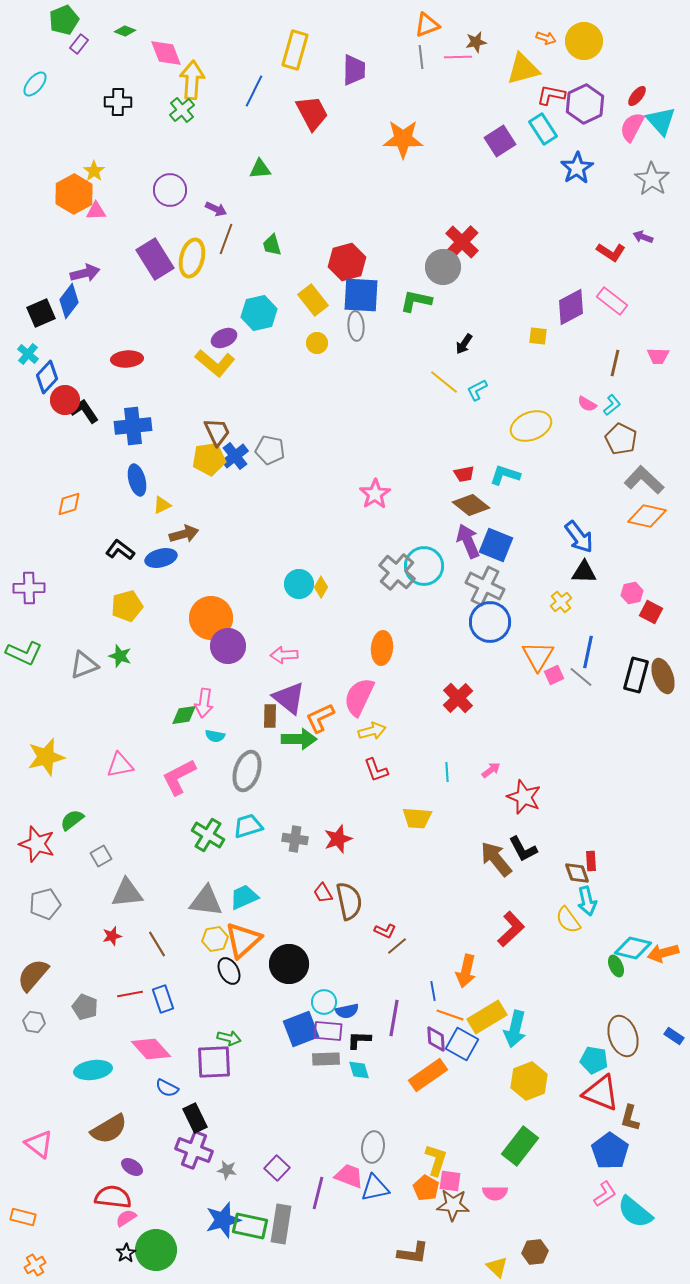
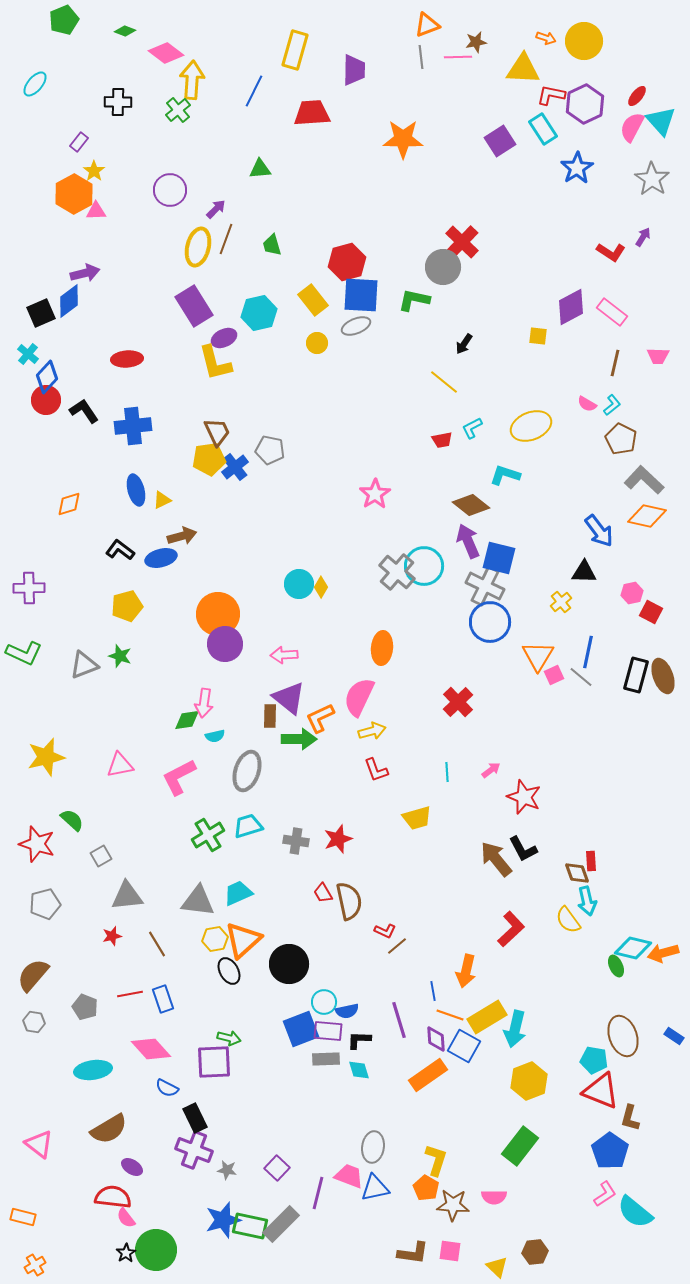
purple rectangle at (79, 44): moved 98 px down
pink diamond at (166, 53): rotated 32 degrees counterclockwise
yellow triangle at (523, 69): rotated 18 degrees clockwise
green cross at (182, 110): moved 4 px left
red trapezoid at (312, 113): rotated 66 degrees counterclockwise
purple arrow at (216, 209): rotated 70 degrees counterclockwise
purple arrow at (643, 237): rotated 102 degrees clockwise
yellow ellipse at (192, 258): moved 6 px right, 11 px up
purple rectangle at (155, 259): moved 39 px right, 47 px down
blue diamond at (69, 301): rotated 16 degrees clockwise
green L-shape at (416, 301): moved 2 px left, 1 px up
pink rectangle at (612, 301): moved 11 px down
gray ellipse at (356, 326): rotated 72 degrees clockwise
yellow L-shape at (215, 363): rotated 36 degrees clockwise
cyan L-shape at (477, 390): moved 5 px left, 38 px down
red circle at (65, 400): moved 19 px left
blue cross at (235, 456): moved 11 px down
red trapezoid at (464, 474): moved 22 px left, 34 px up
blue ellipse at (137, 480): moved 1 px left, 10 px down
yellow triangle at (162, 505): moved 5 px up
brown arrow at (184, 534): moved 2 px left, 2 px down
blue arrow at (579, 537): moved 20 px right, 6 px up
blue square at (496, 545): moved 3 px right, 13 px down; rotated 8 degrees counterclockwise
orange circle at (211, 618): moved 7 px right, 4 px up
purple circle at (228, 646): moved 3 px left, 2 px up
red cross at (458, 698): moved 4 px down
green diamond at (184, 715): moved 3 px right, 5 px down
cyan semicircle at (215, 736): rotated 24 degrees counterclockwise
yellow trapezoid at (417, 818): rotated 20 degrees counterclockwise
green semicircle at (72, 820): rotated 80 degrees clockwise
green cross at (208, 835): rotated 28 degrees clockwise
gray cross at (295, 839): moved 1 px right, 2 px down
gray triangle at (127, 893): moved 3 px down
cyan trapezoid at (244, 897): moved 6 px left, 4 px up
gray triangle at (206, 901): moved 8 px left
purple line at (394, 1018): moved 5 px right, 2 px down; rotated 27 degrees counterclockwise
blue square at (462, 1044): moved 2 px right, 2 px down
red triangle at (601, 1093): moved 2 px up
pink square at (450, 1181): moved 70 px down
pink semicircle at (495, 1193): moved 1 px left, 4 px down
pink semicircle at (126, 1218): rotated 95 degrees counterclockwise
gray rectangle at (281, 1224): rotated 36 degrees clockwise
